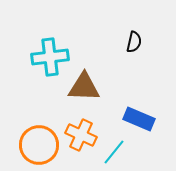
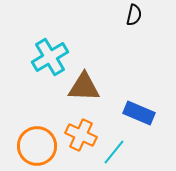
black semicircle: moved 27 px up
cyan cross: rotated 24 degrees counterclockwise
blue rectangle: moved 6 px up
orange circle: moved 2 px left, 1 px down
